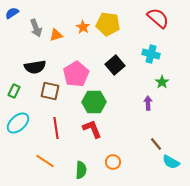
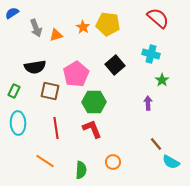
green star: moved 2 px up
cyan ellipse: rotated 50 degrees counterclockwise
